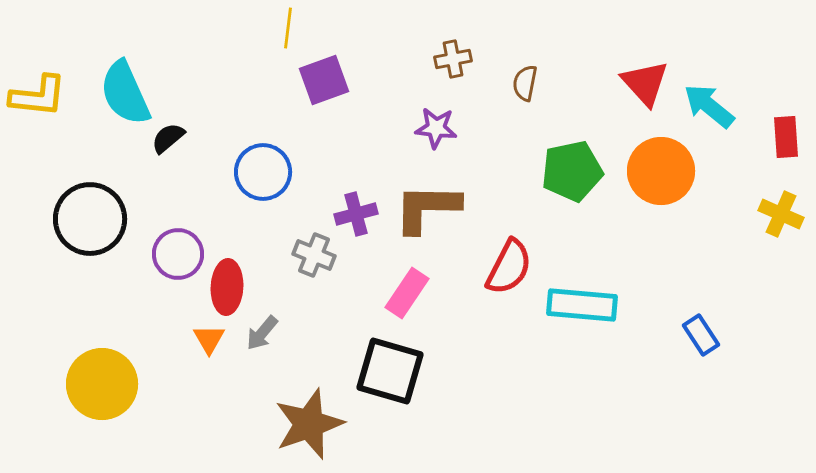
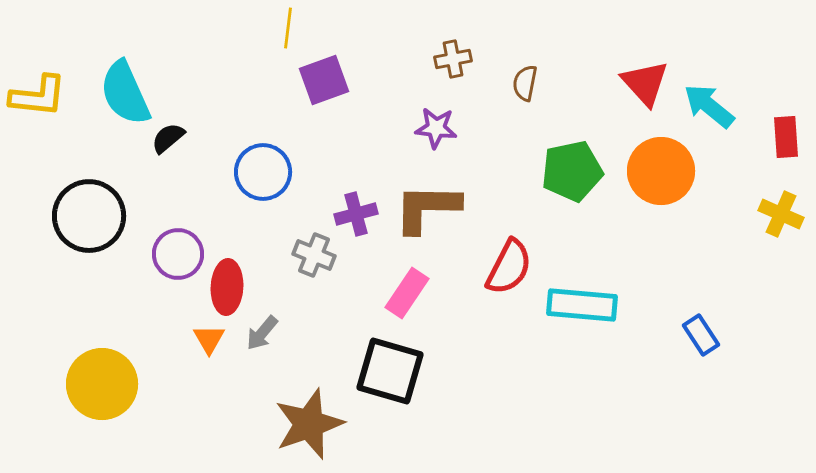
black circle: moved 1 px left, 3 px up
